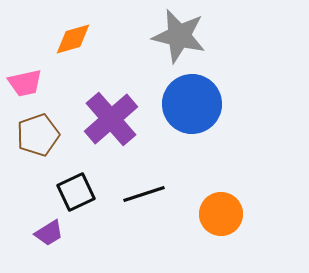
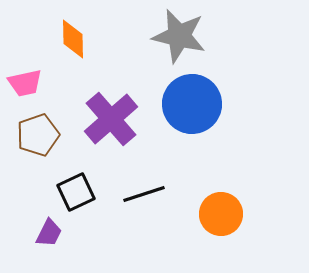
orange diamond: rotated 75 degrees counterclockwise
purple trapezoid: rotated 32 degrees counterclockwise
